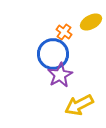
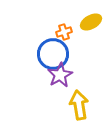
orange cross: rotated 35 degrees clockwise
yellow arrow: rotated 108 degrees clockwise
